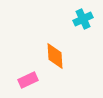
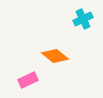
orange diamond: rotated 48 degrees counterclockwise
